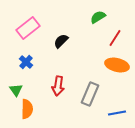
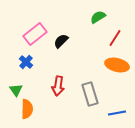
pink rectangle: moved 7 px right, 6 px down
gray rectangle: rotated 40 degrees counterclockwise
